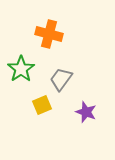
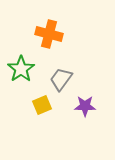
purple star: moved 1 px left, 6 px up; rotated 20 degrees counterclockwise
